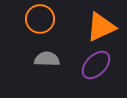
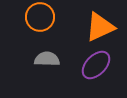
orange circle: moved 2 px up
orange triangle: moved 1 px left
